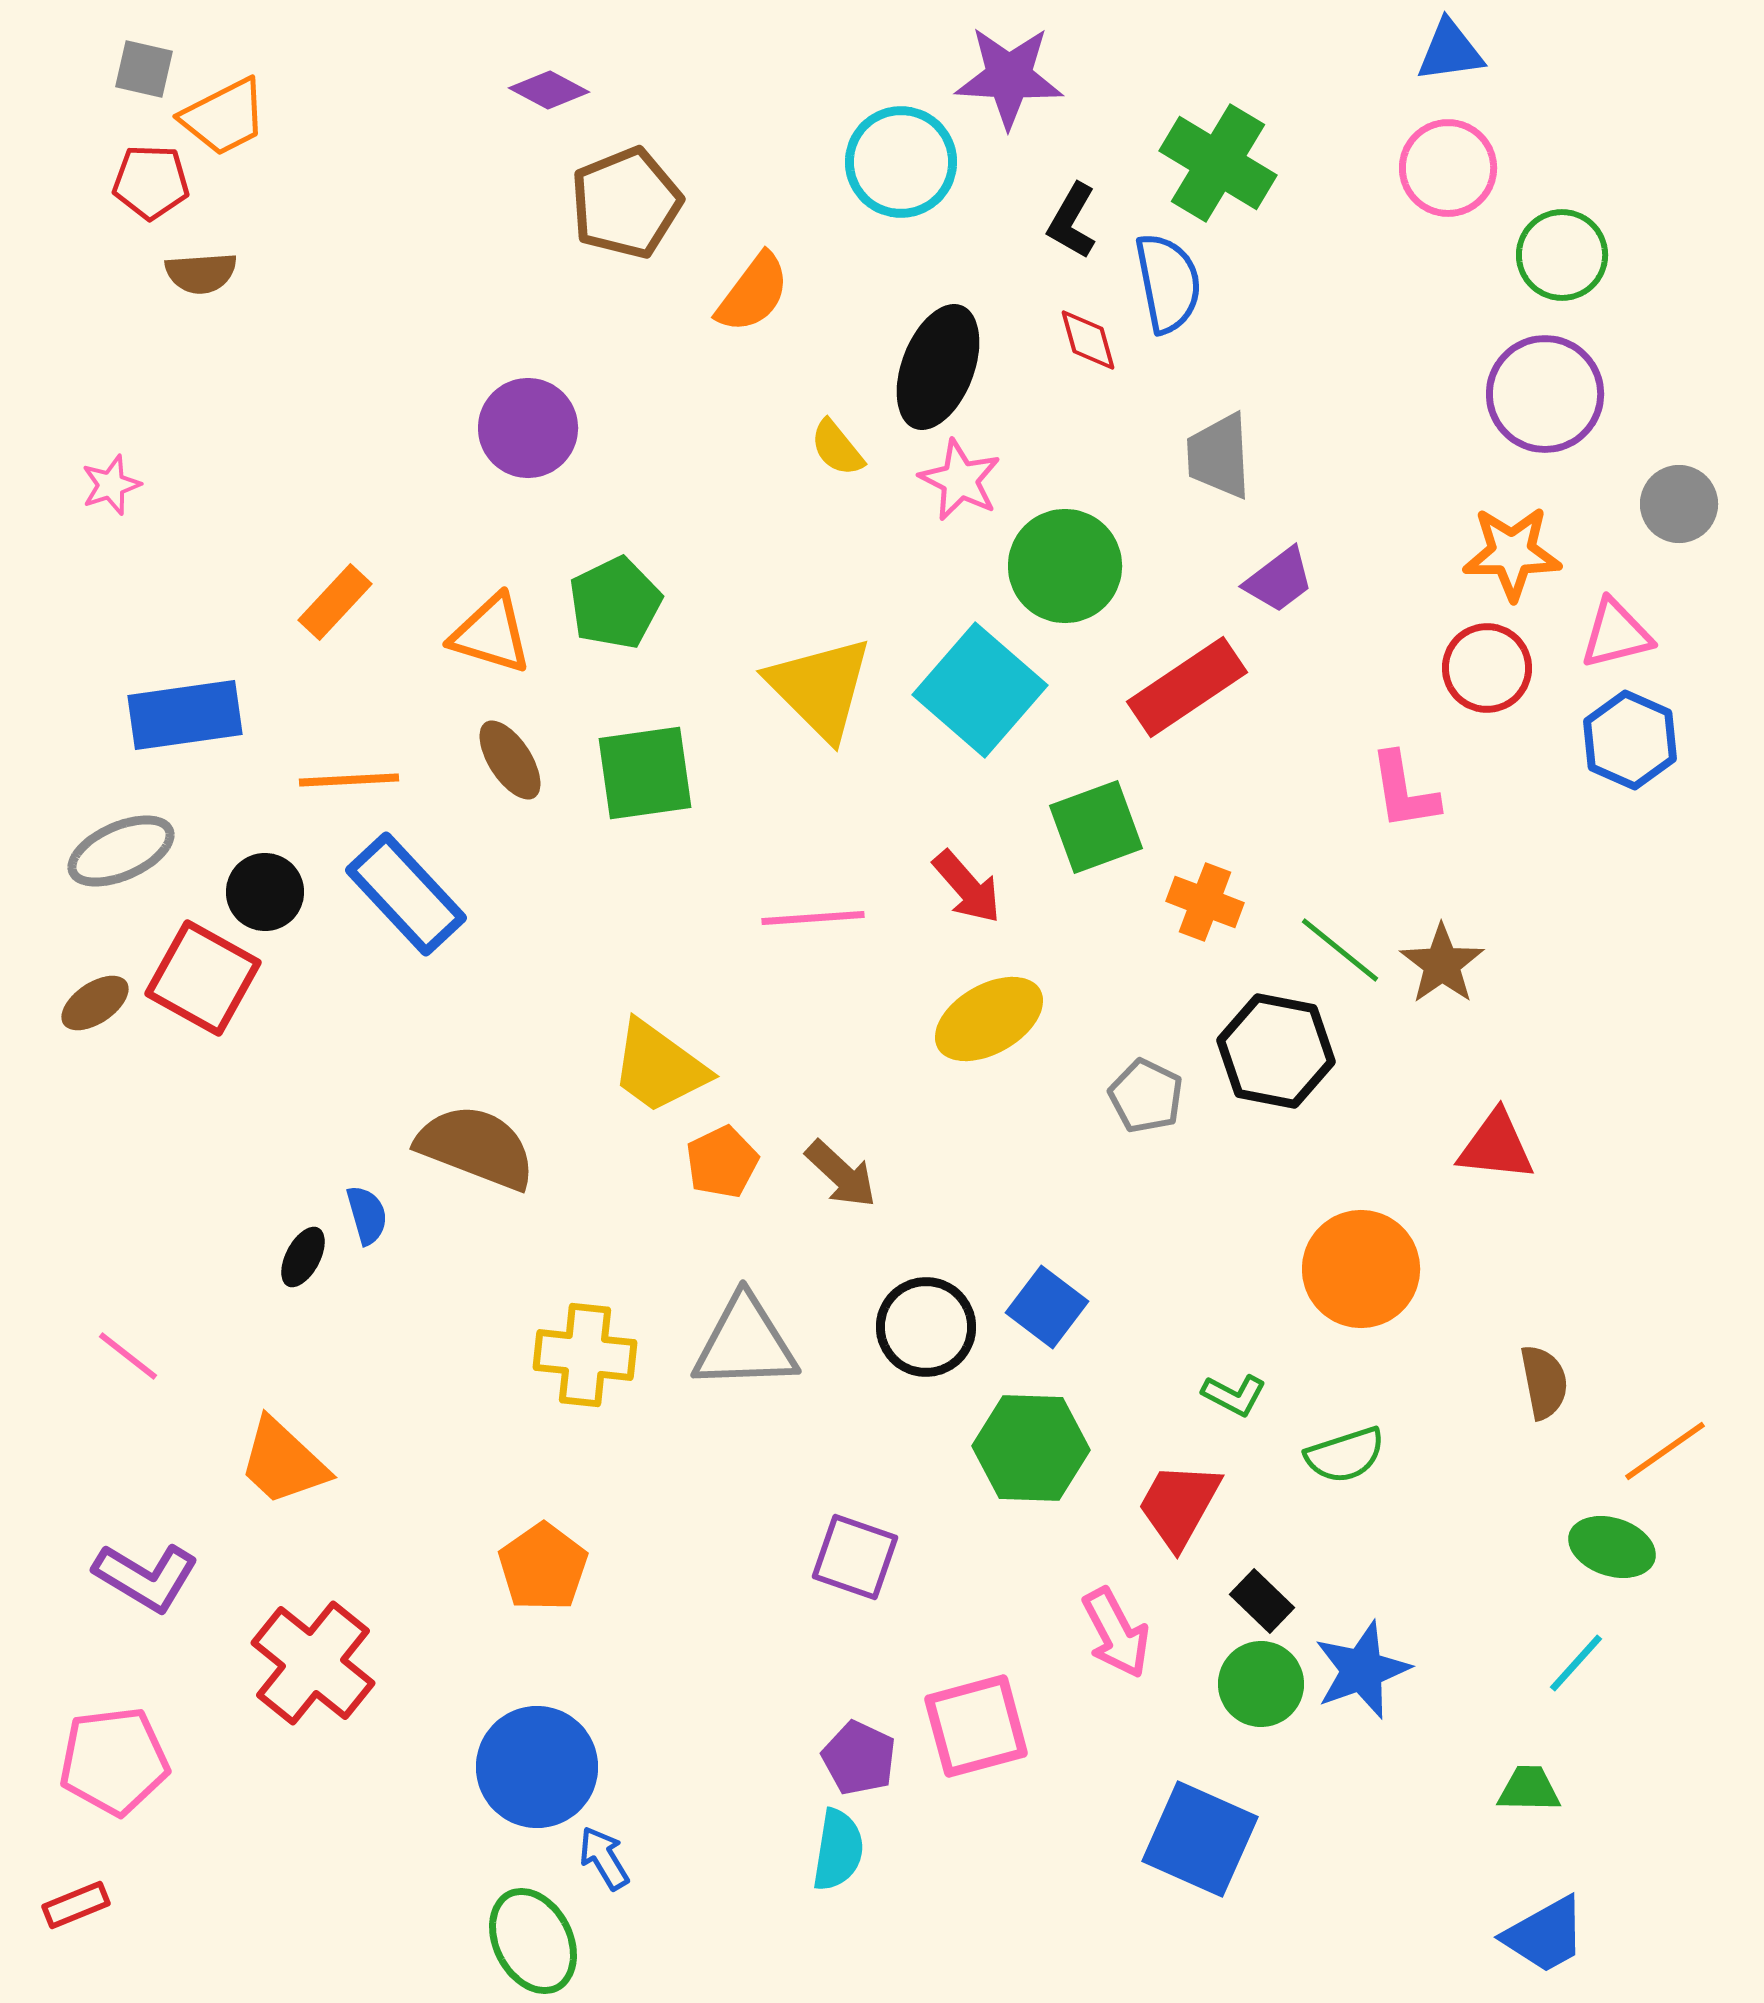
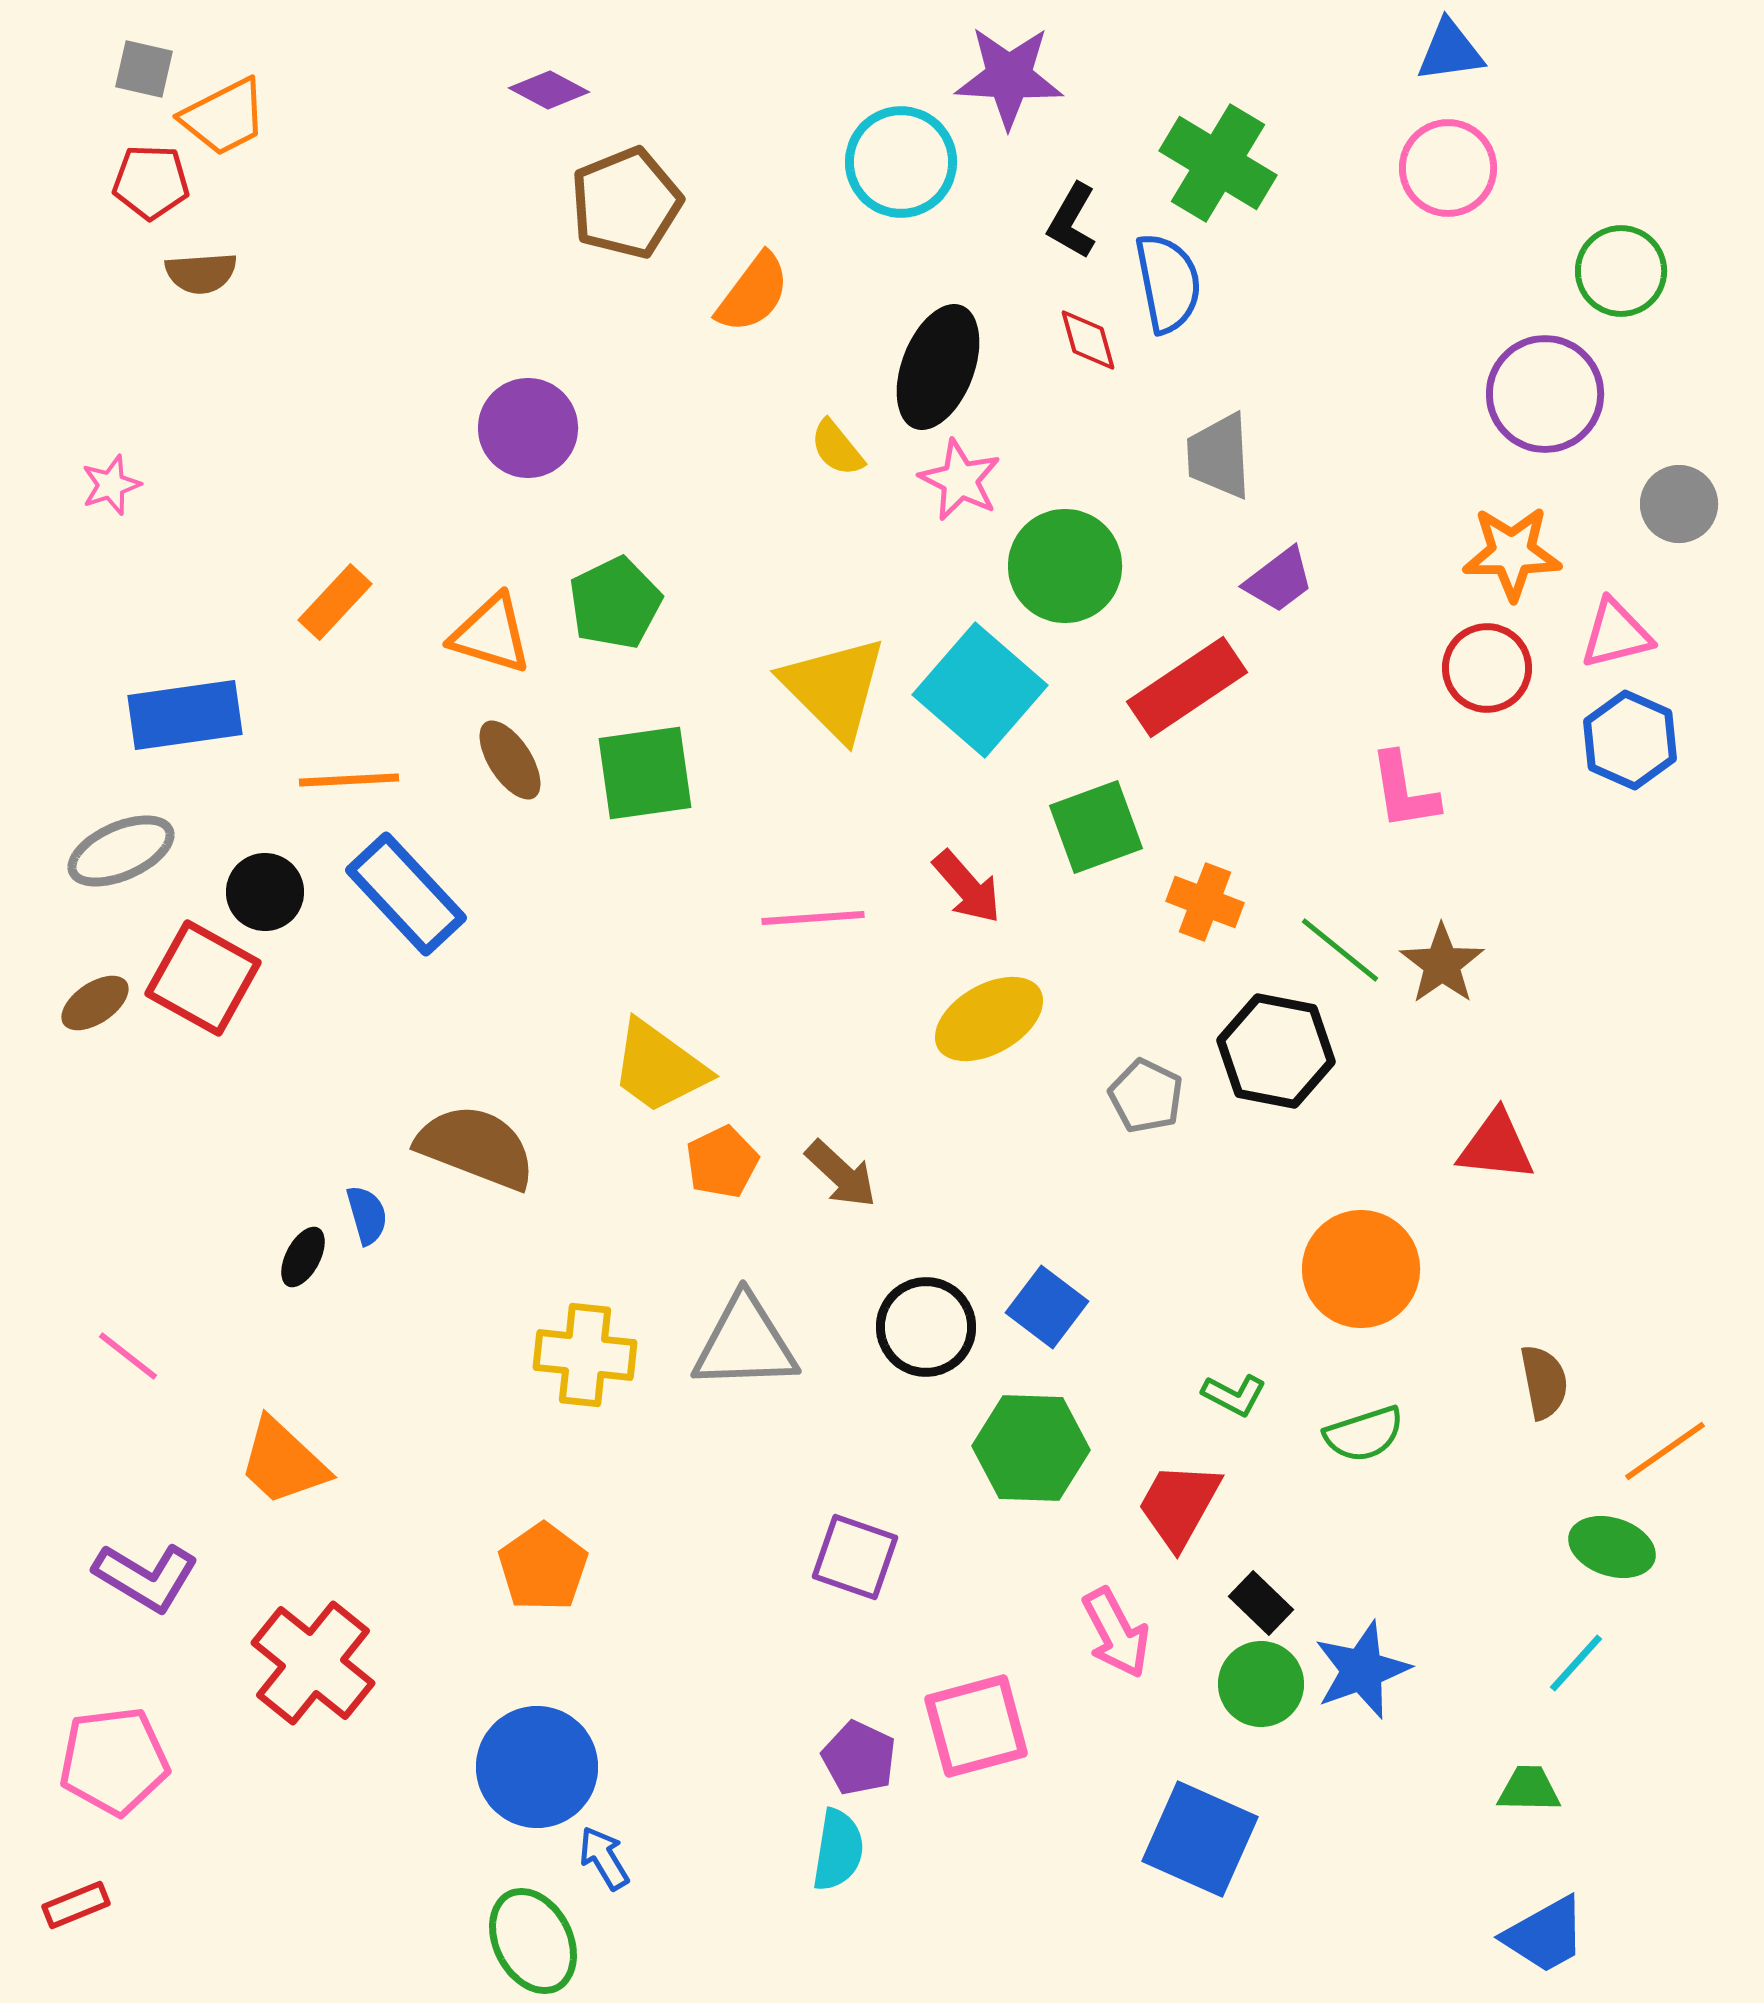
green circle at (1562, 255): moved 59 px right, 16 px down
yellow triangle at (820, 688): moved 14 px right
green semicircle at (1345, 1455): moved 19 px right, 21 px up
black rectangle at (1262, 1601): moved 1 px left, 2 px down
